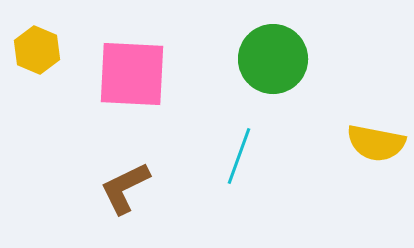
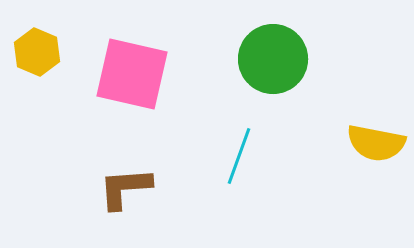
yellow hexagon: moved 2 px down
pink square: rotated 10 degrees clockwise
brown L-shape: rotated 22 degrees clockwise
